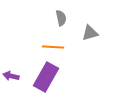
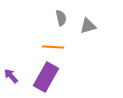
gray triangle: moved 2 px left, 7 px up
purple arrow: rotated 35 degrees clockwise
